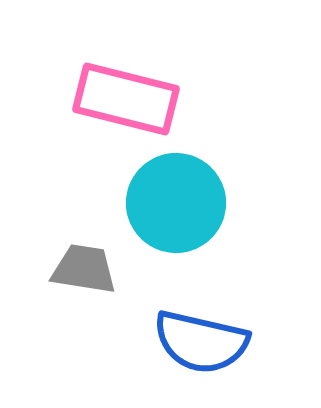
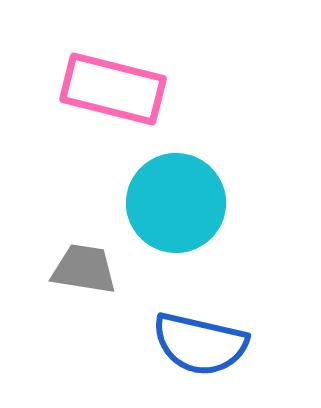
pink rectangle: moved 13 px left, 10 px up
blue semicircle: moved 1 px left, 2 px down
